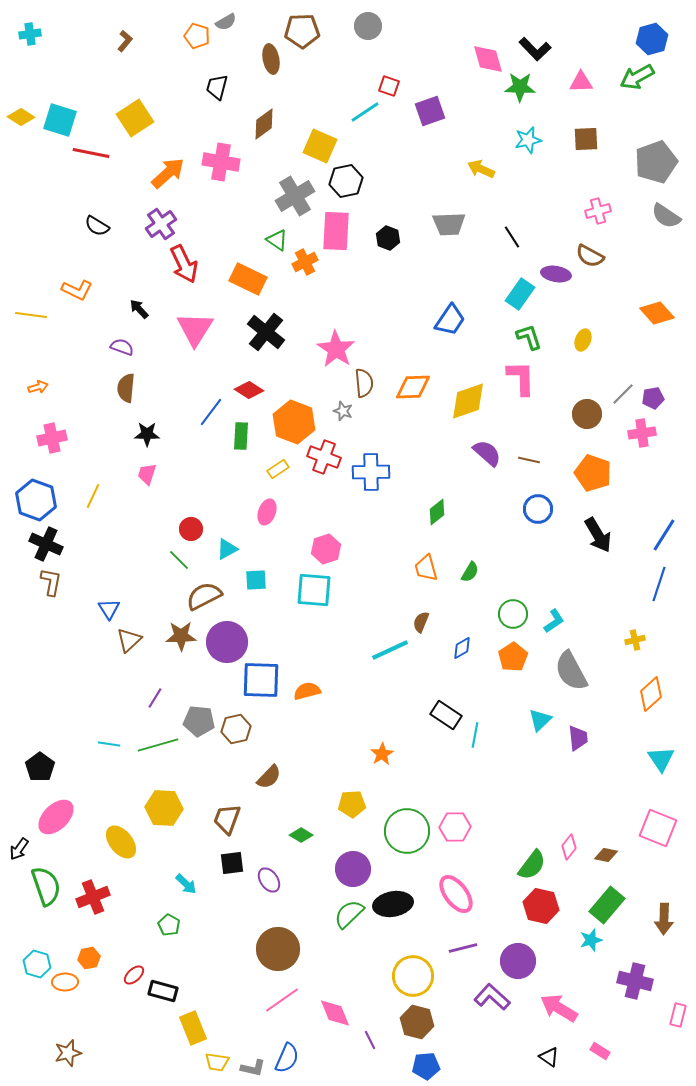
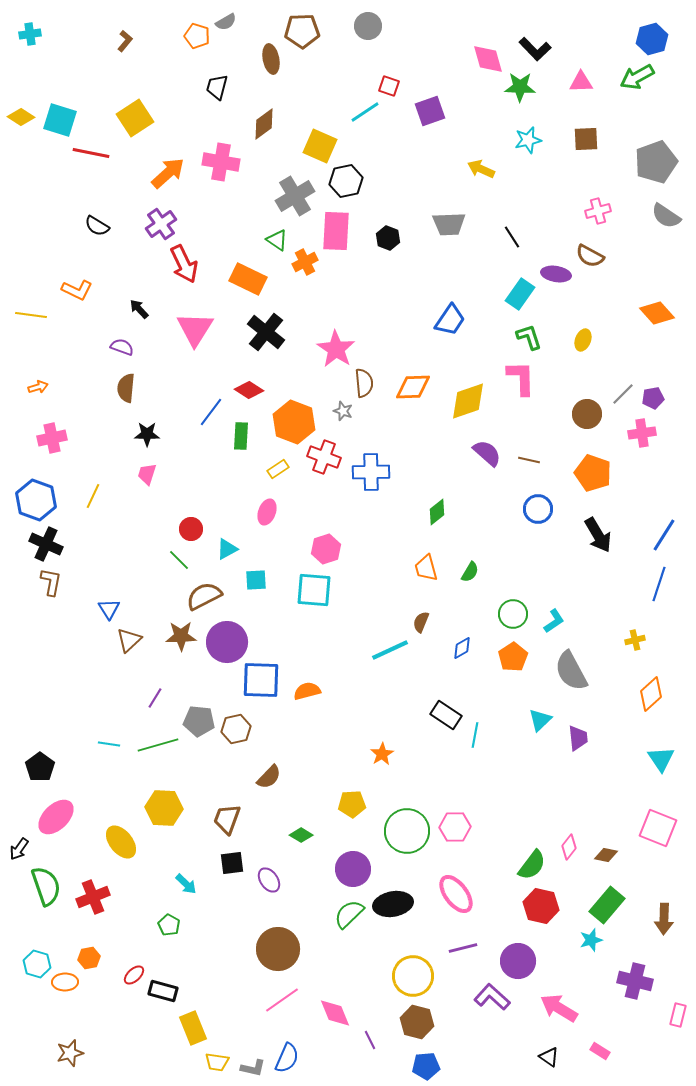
brown star at (68, 1053): moved 2 px right
